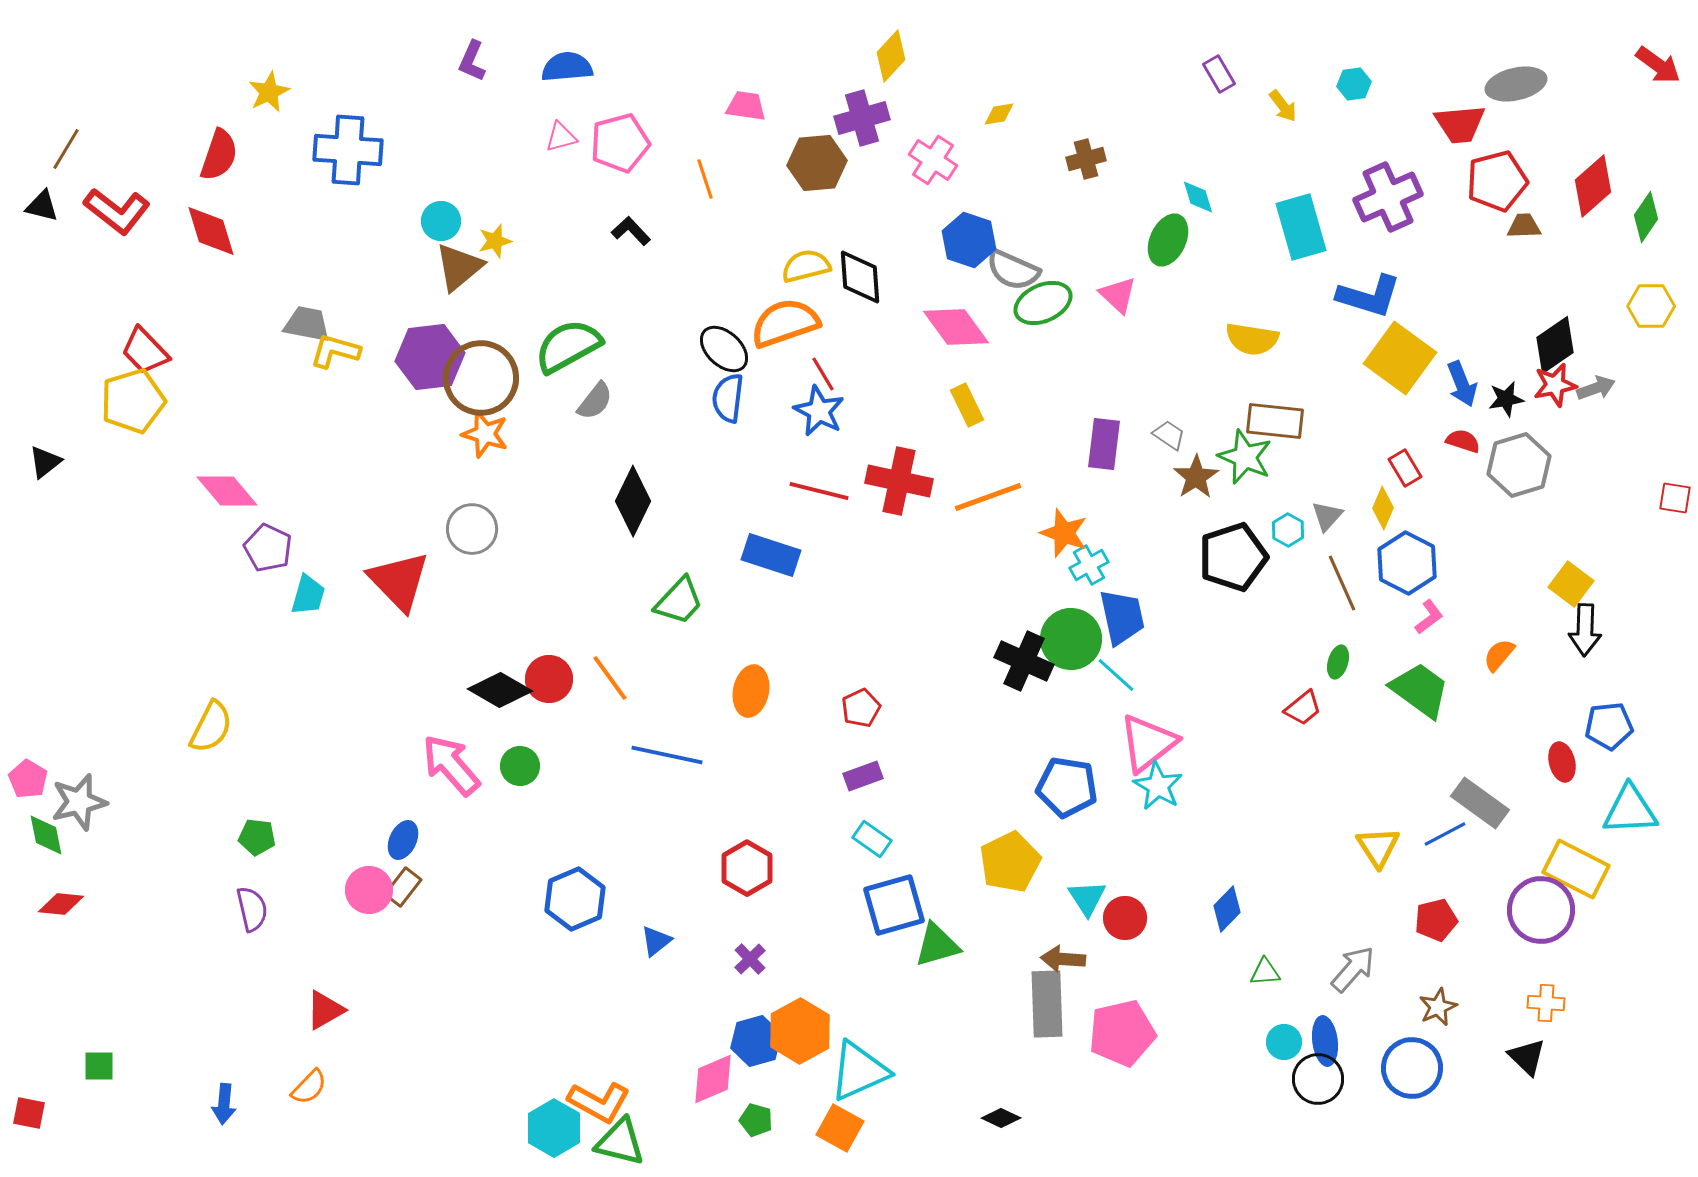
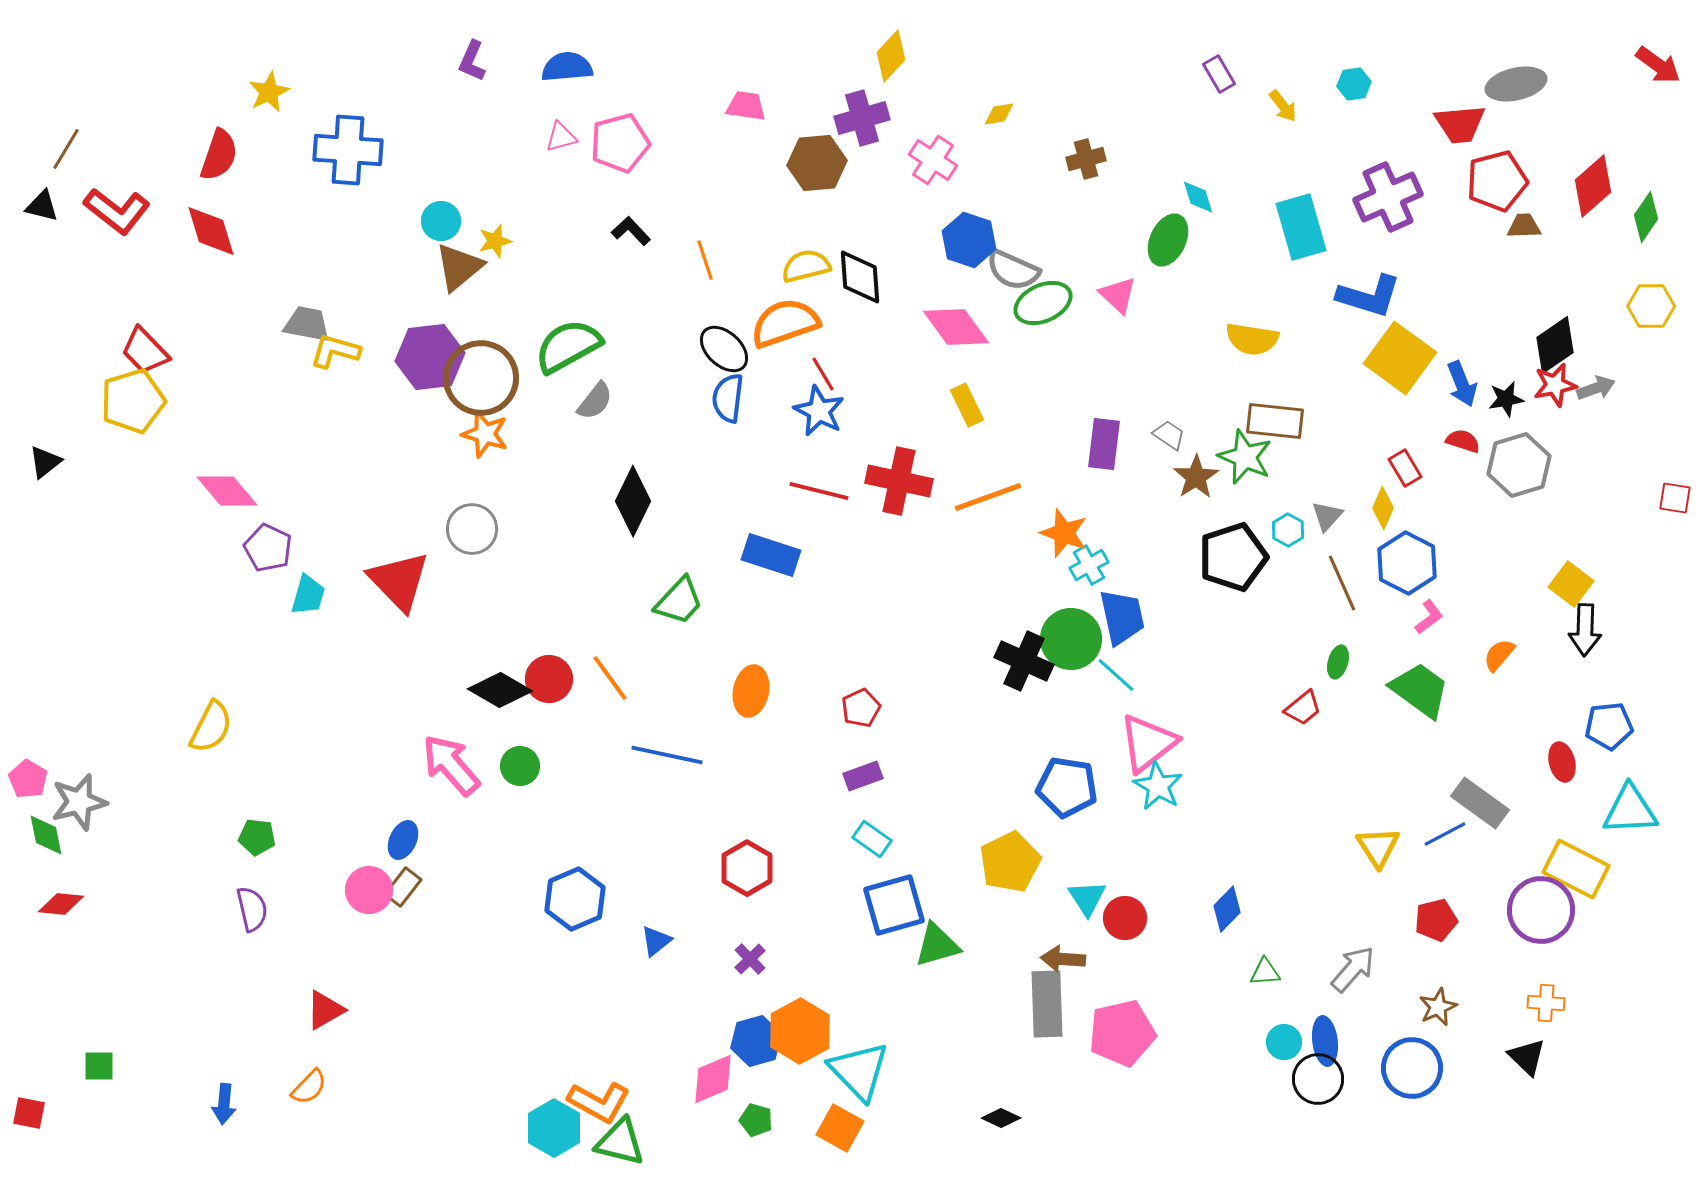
orange line at (705, 179): moved 81 px down
cyan triangle at (859, 1071): rotated 50 degrees counterclockwise
